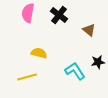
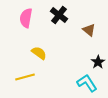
pink semicircle: moved 2 px left, 5 px down
yellow semicircle: rotated 21 degrees clockwise
black star: rotated 24 degrees counterclockwise
cyan L-shape: moved 12 px right, 12 px down
yellow line: moved 2 px left
